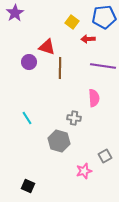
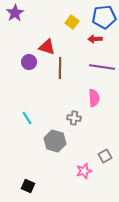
red arrow: moved 7 px right
purple line: moved 1 px left, 1 px down
gray hexagon: moved 4 px left
